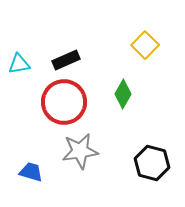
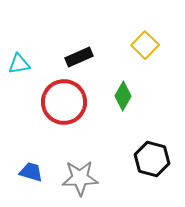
black rectangle: moved 13 px right, 3 px up
green diamond: moved 2 px down
gray star: moved 27 px down; rotated 6 degrees clockwise
black hexagon: moved 4 px up
